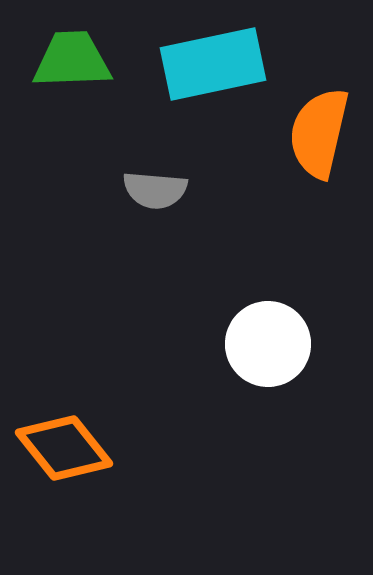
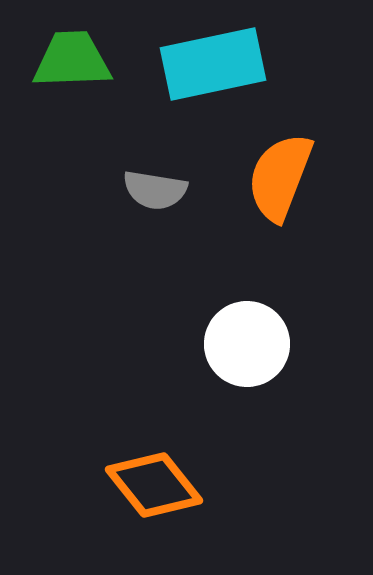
orange semicircle: moved 39 px left, 44 px down; rotated 8 degrees clockwise
gray semicircle: rotated 4 degrees clockwise
white circle: moved 21 px left
orange diamond: moved 90 px right, 37 px down
